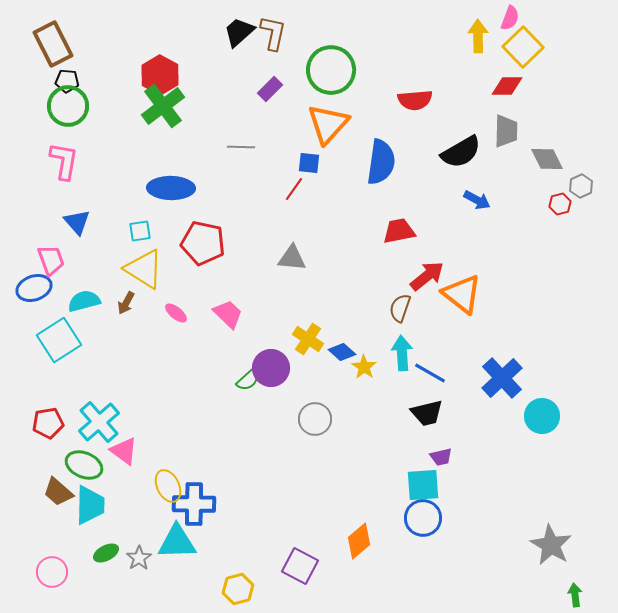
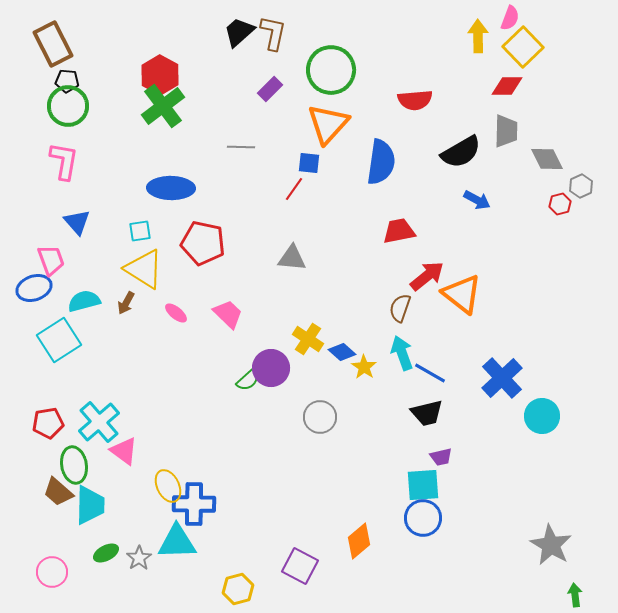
cyan arrow at (402, 353): rotated 16 degrees counterclockwise
gray circle at (315, 419): moved 5 px right, 2 px up
green ellipse at (84, 465): moved 10 px left; rotated 57 degrees clockwise
